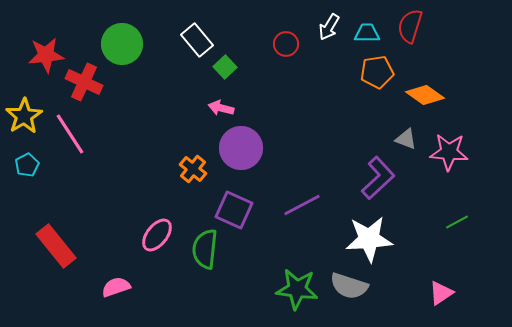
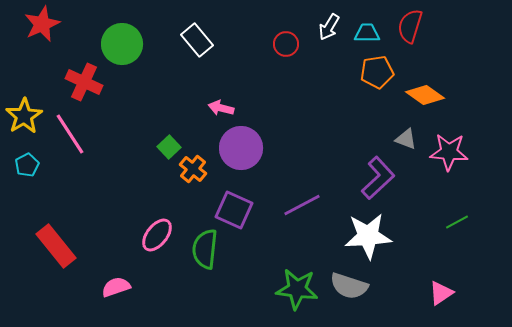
red star: moved 4 px left, 31 px up; rotated 18 degrees counterclockwise
green square: moved 56 px left, 80 px down
white star: moved 1 px left, 3 px up
